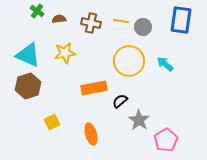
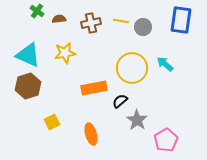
brown cross: rotated 24 degrees counterclockwise
yellow circle: moved 3 px right, 7 px down
gray star: moved 2 px left
